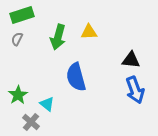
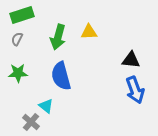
blue semicircle: moved 15 px left, 1 px up
green star: moved 22 px up; rotated 30 degrees clockwise
cyan triangle: moved 1 px left, 2 px down
